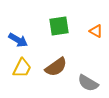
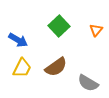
green square: rotated 35 degrees counterclockwise
orange triangle: moved 1 px up; rotated 40 degrees clockwise
